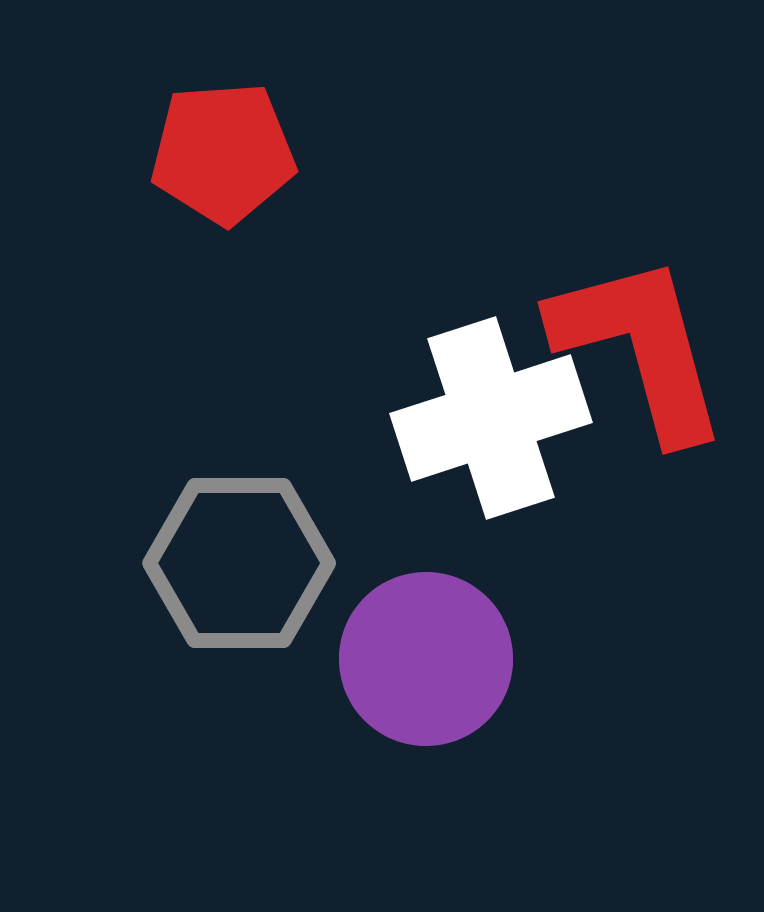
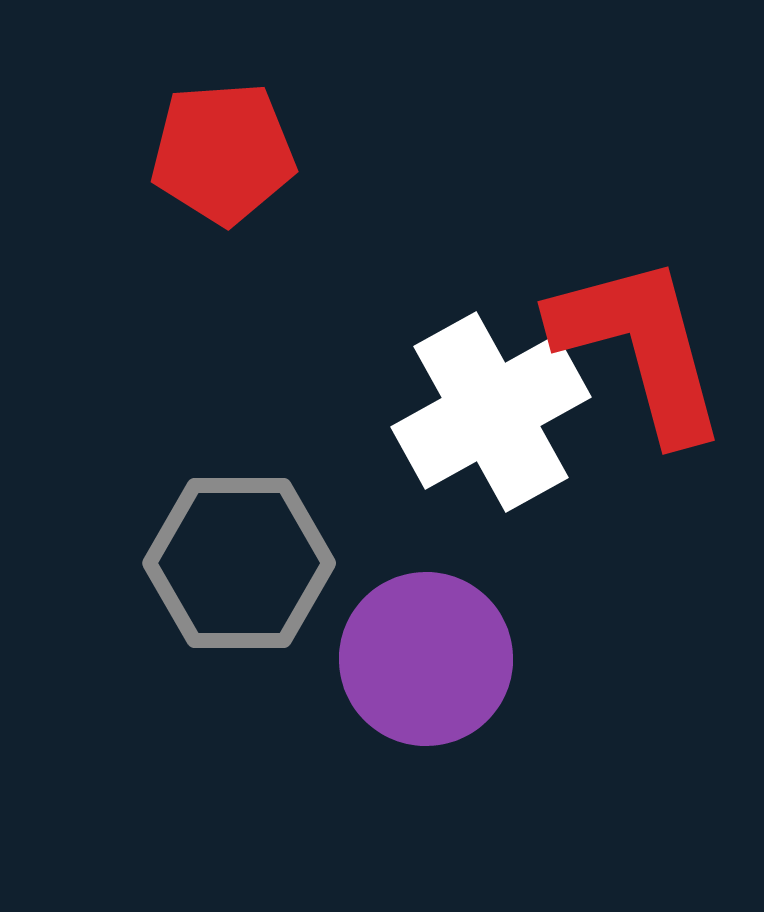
white cross: moved 6 px up; rotated 11 degrees counterclockwise
